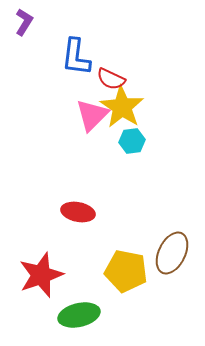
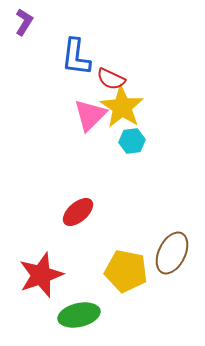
pink triangle: moved 2 px left
red ellipse: rotated 52 degrees counterclockwise
